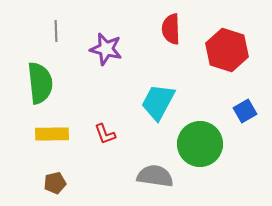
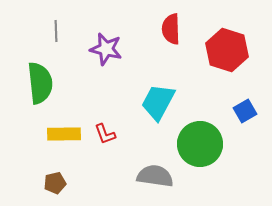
yellow rectangle: moved 12 px right
